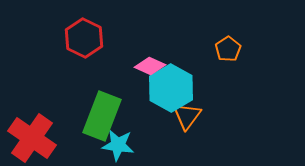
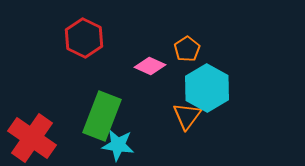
orange pentagon: moved 41 px left
cyan hexagon: moved 36 px right
